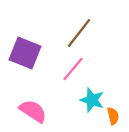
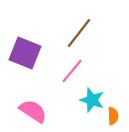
pink line: moved 1 px left, 2 px down
orange semicircle: rotated 12 degrees clockwise
